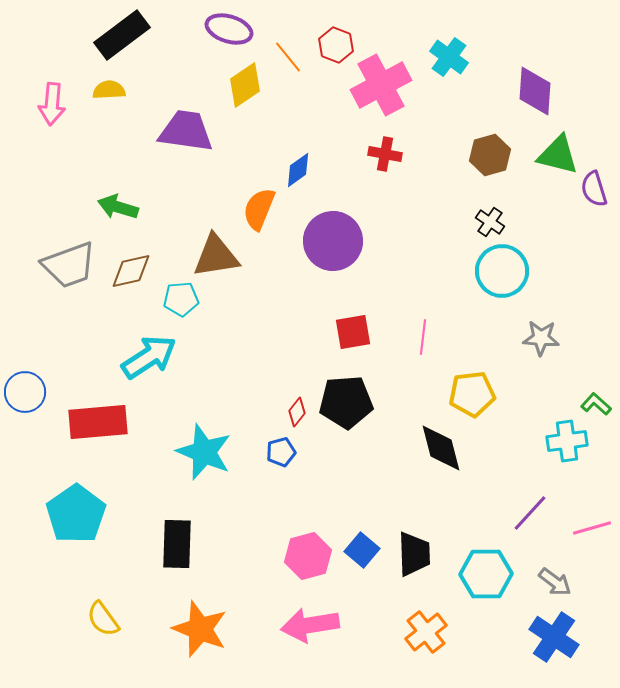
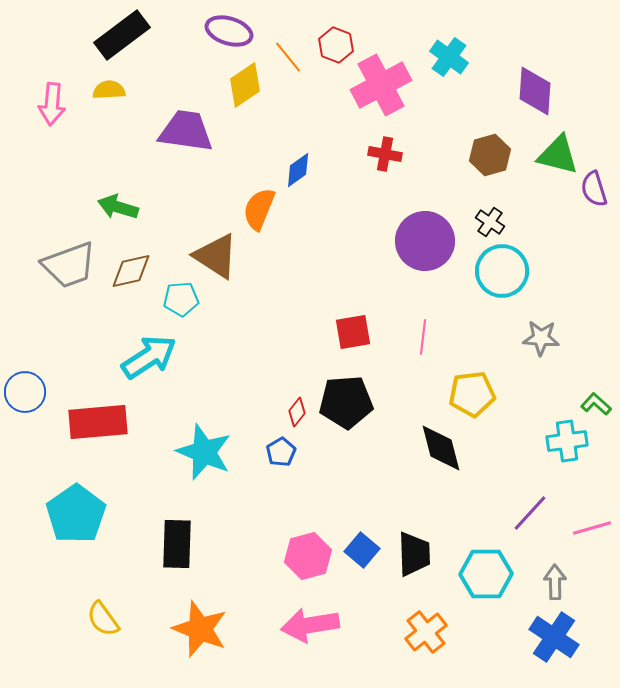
purple ellipse at (229, 29): moved 2 px down
purple circle at (333, 241): moved 92 px right
brown triangle at (216, 256): rotated 42 degrees clockwise
blue pentagon at (281, 452): rotated 16 degrees counterclockwise
gray arrow at (555, 582): rotated 128 degrees counterclockwise
